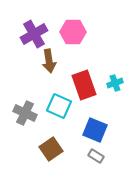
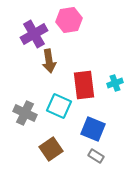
pink hexagon: moved 4 px left, 12 px up; rotated 10 degrees counterclockwise
red rectangle: rotated 12 degrees clockwise
blue square: moved 2 px left, 1 px up
